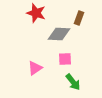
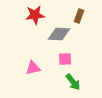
red star: moved 1 px left, 2 px down; rotated 24 degrees counterclockwise
brown rectangle: moved 2 px up
pink triangle: moved 2 px left; rotated 21 degrees clockwise
